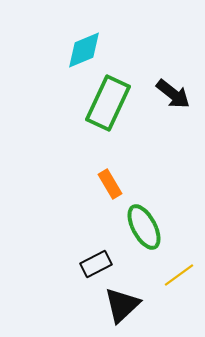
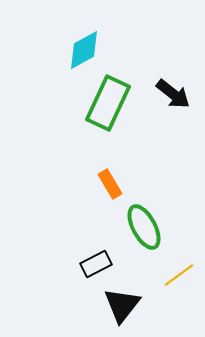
cyan diamond: rotated 6 degrees counterclockwise
black triangle: rotated 9 degrees counterclockwise
